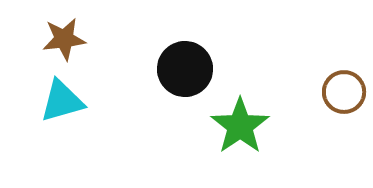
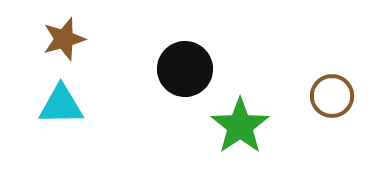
brown star: rotated 9 degrees counterclockwise
brown circle: moved 12 px left, 4 px down
cyan triangle: moved 1 px left, 4 px down; rotated 15 degrees clockwise
